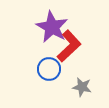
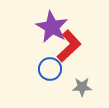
blue circle: moved 1 px right
gray star: rotated 12 degrees counterclockwise
